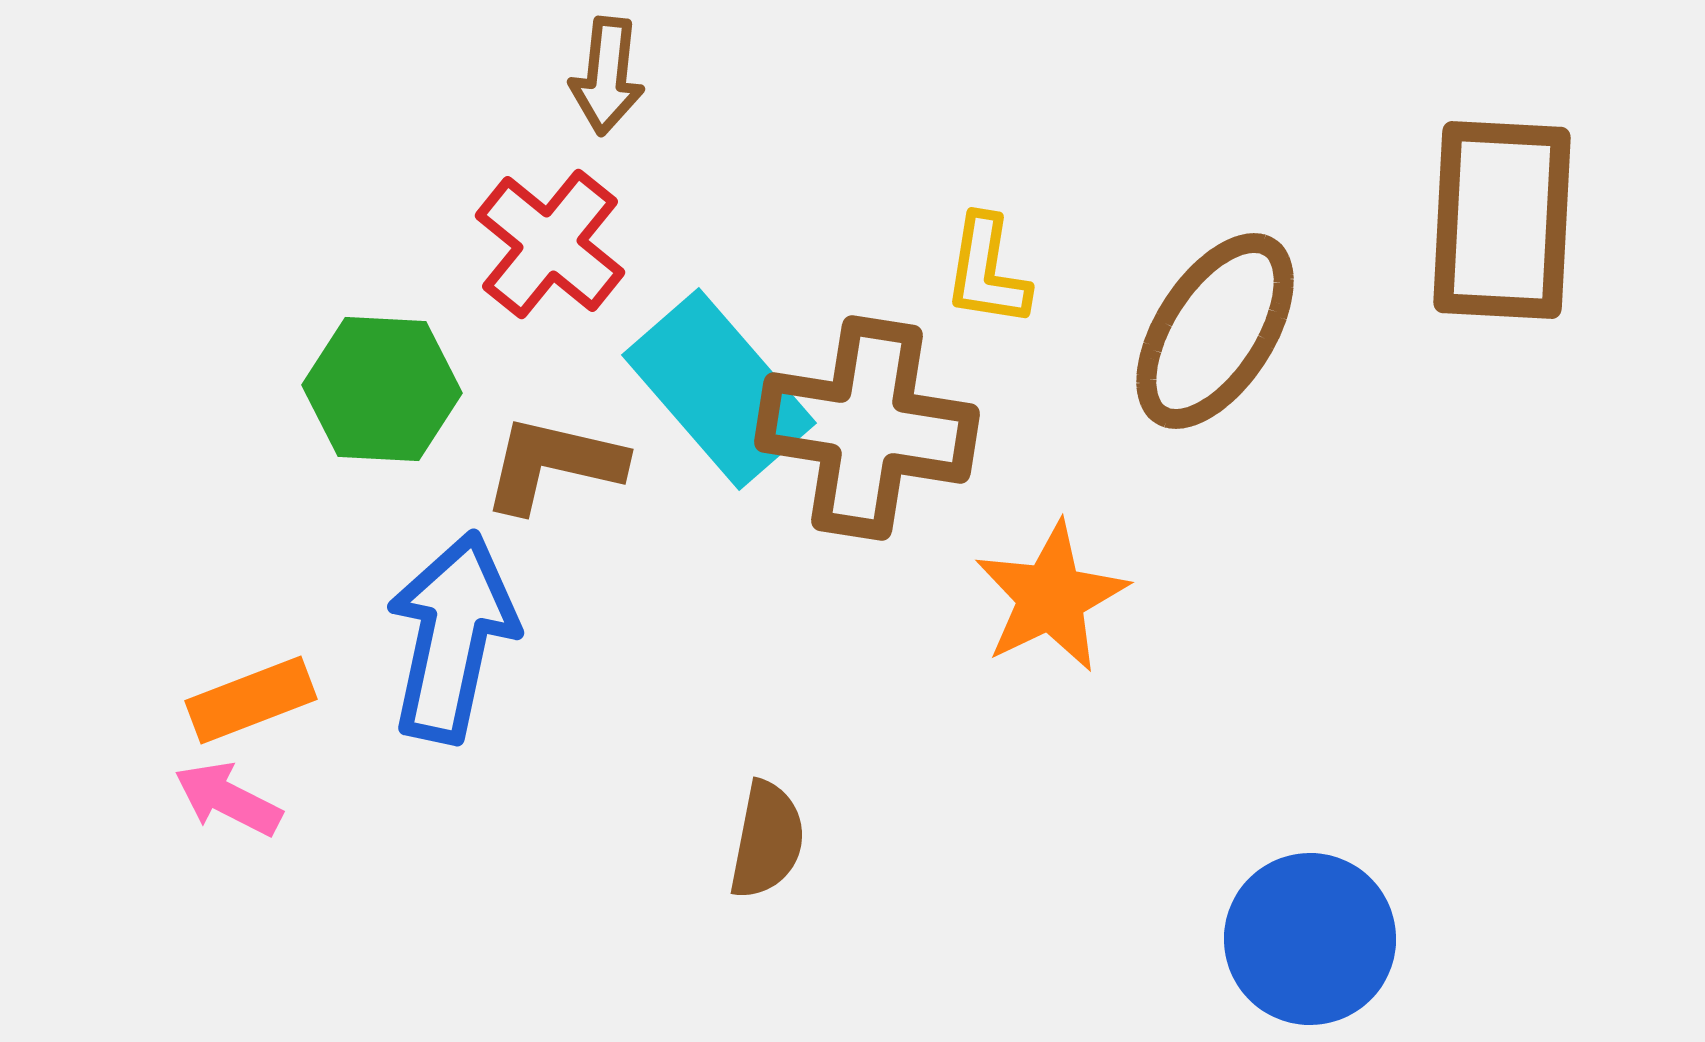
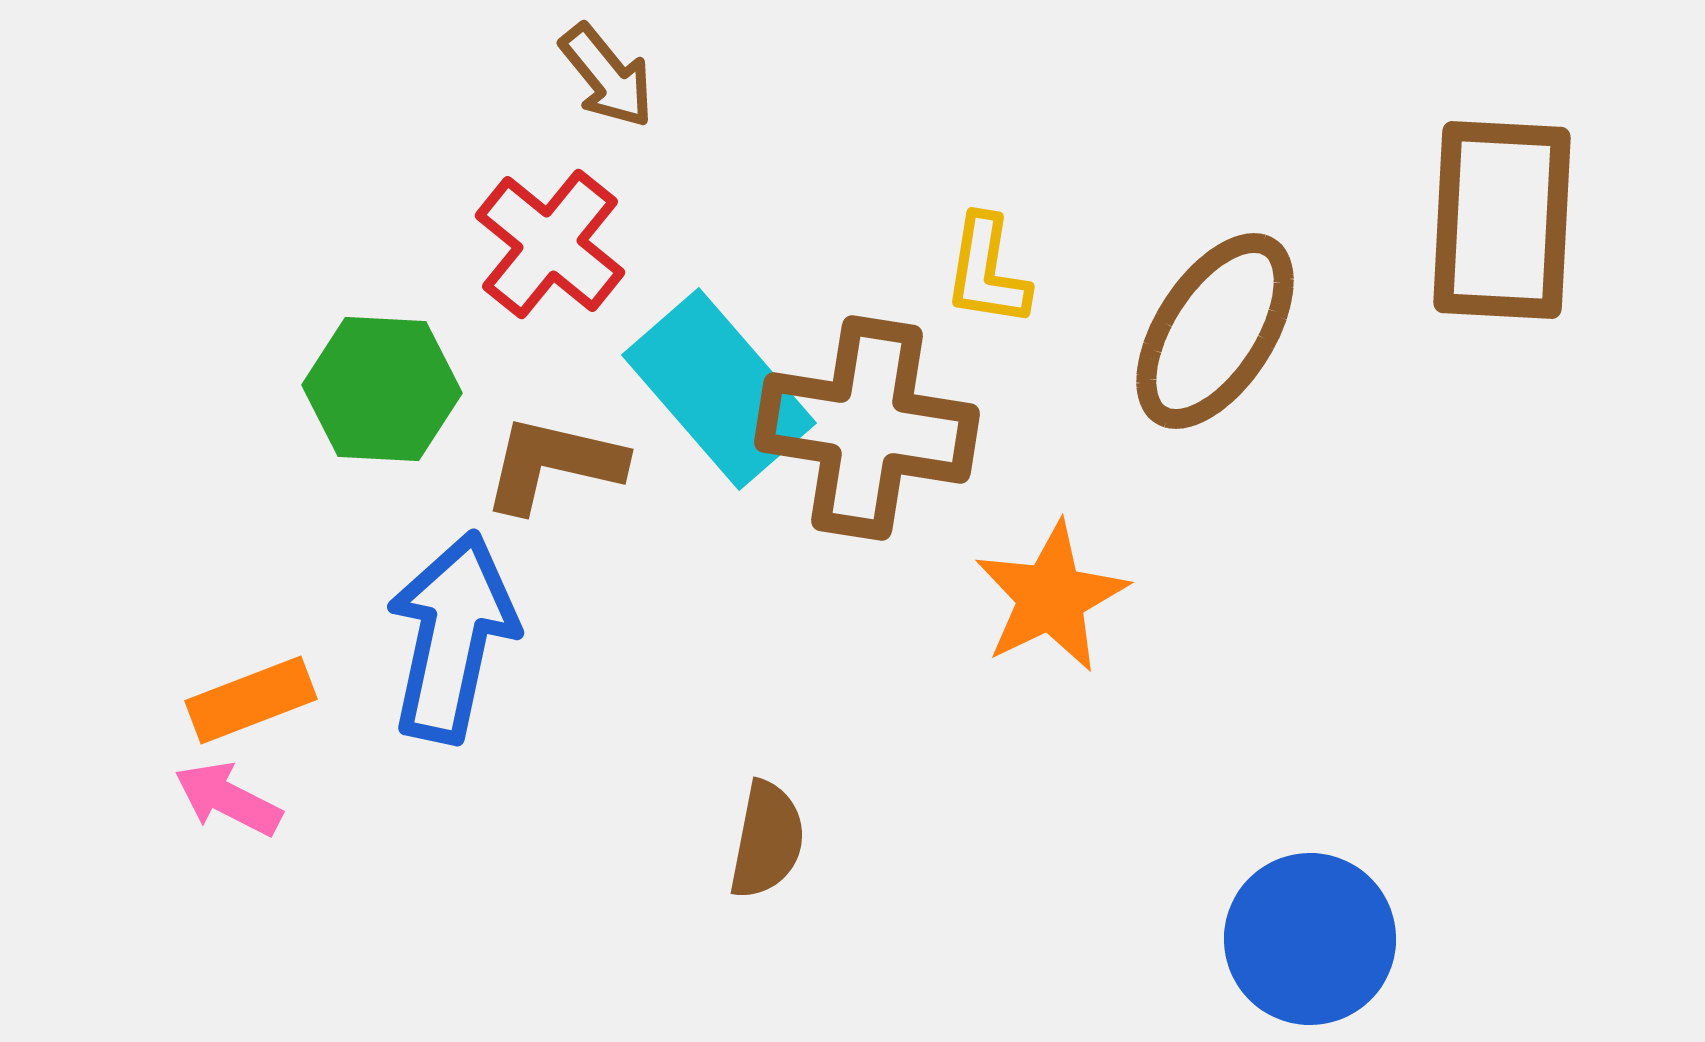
brown arrow: rotated 45 degrees counterclockwise
